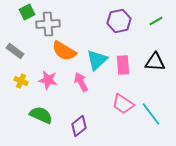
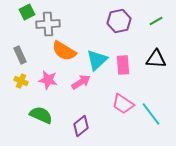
gray rectangle: moved 5 px right, 4 px down; rotated 30 degrees clockwise
black triangle: moved 1 px right, 3 px up
pink arrow: rotated 84 degrees clockwise
purple diamond: moved 2 px right
